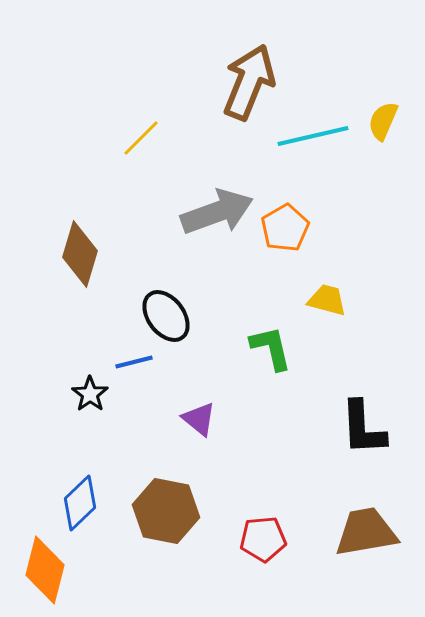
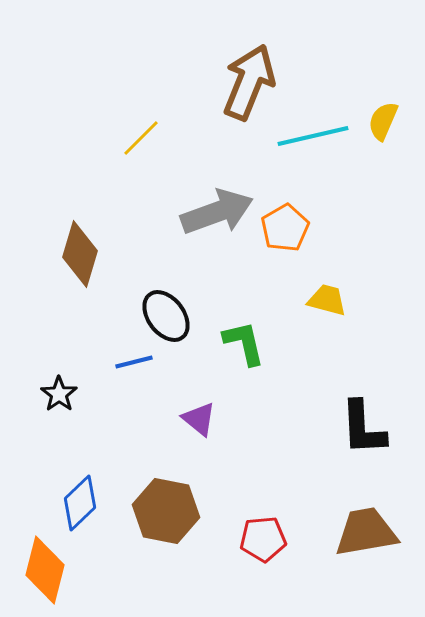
green L-shape: moved 27 px left, 5 px up
black star: moved 31 px left
